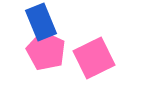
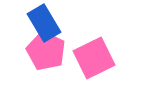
blue rectangle: moved 3 px right, 1 px down; rotated 9 degrees counterclockwise
